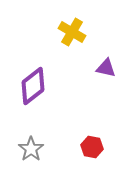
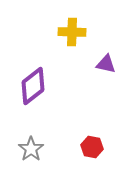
yellow cross: rotated 28 degrees counterclockwise
purple triangle: moved 4 px up
